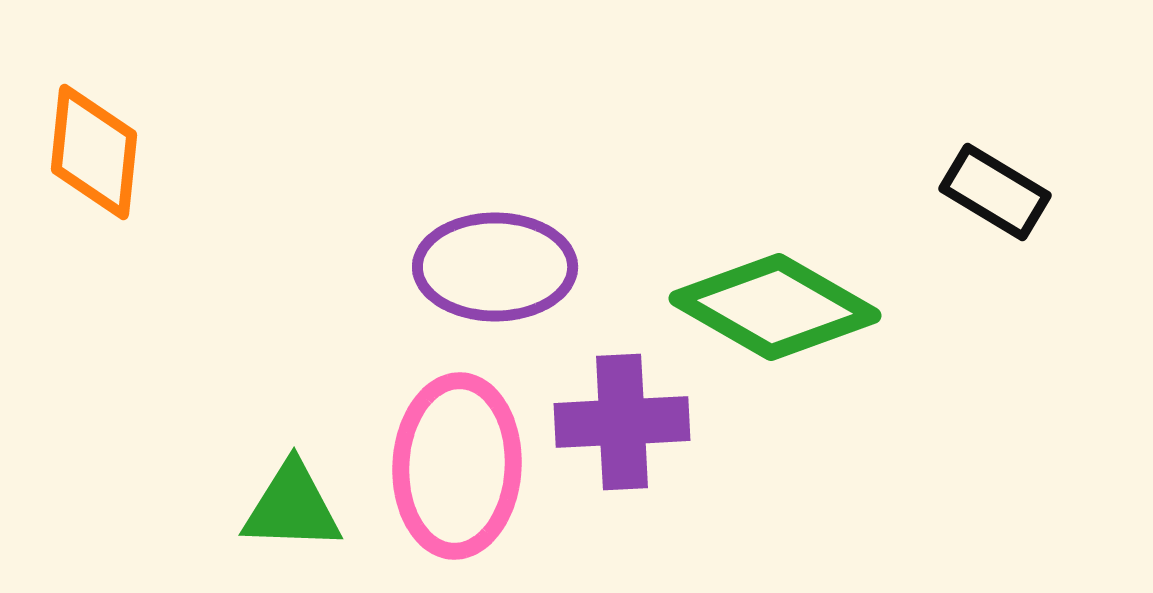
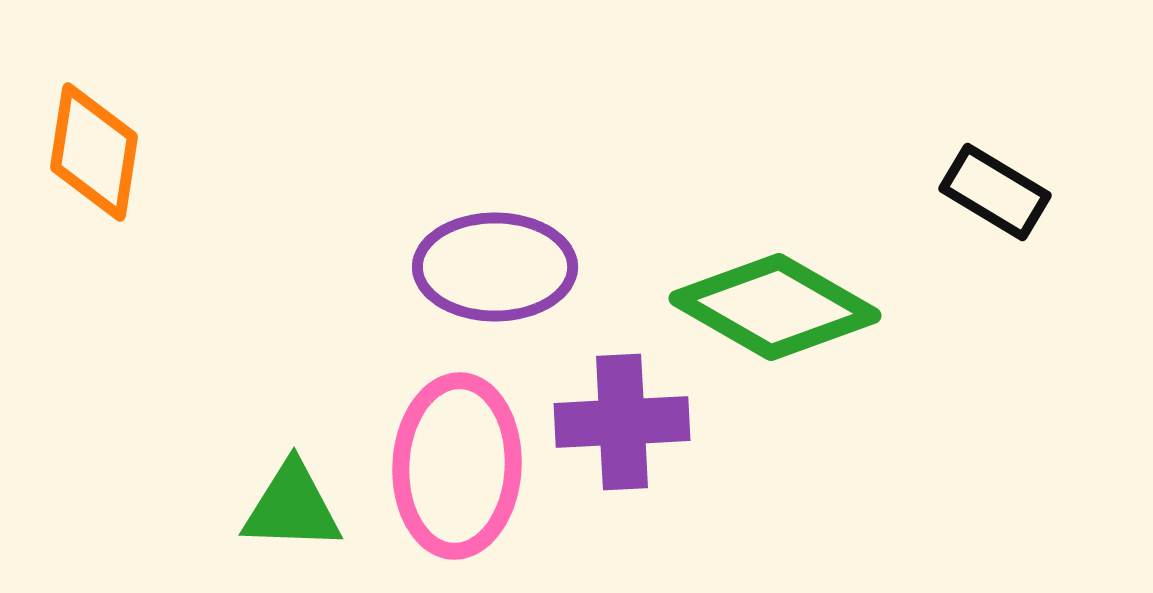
orange diamond: rotated 3 degrees clockwise
